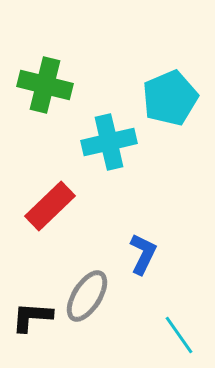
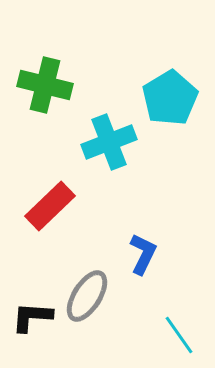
cyan pentagon: rotated 8 degrees counterclockwise
cyan cross: rotated 8 degrees counterclockwise
